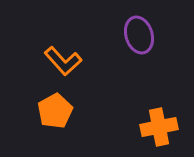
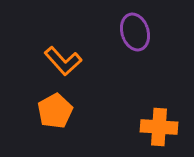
purple ellipse: moved 4 px left, 3 px up
orange cross: rotated 15 degrees clockwise
